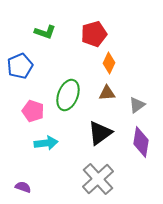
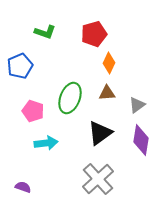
green ellipse: moved 2 px right, 3 px down
purple diamond: moved 2 px up
